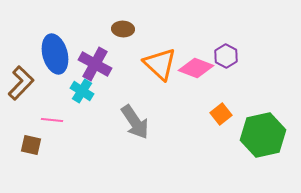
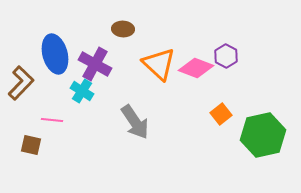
orange triangle: moved 1 px left
